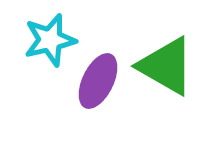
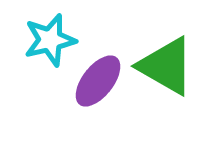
purple ellipse: rotated 12 degrees clockwise
